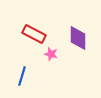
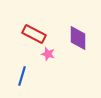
pink star: moved 3 px left
